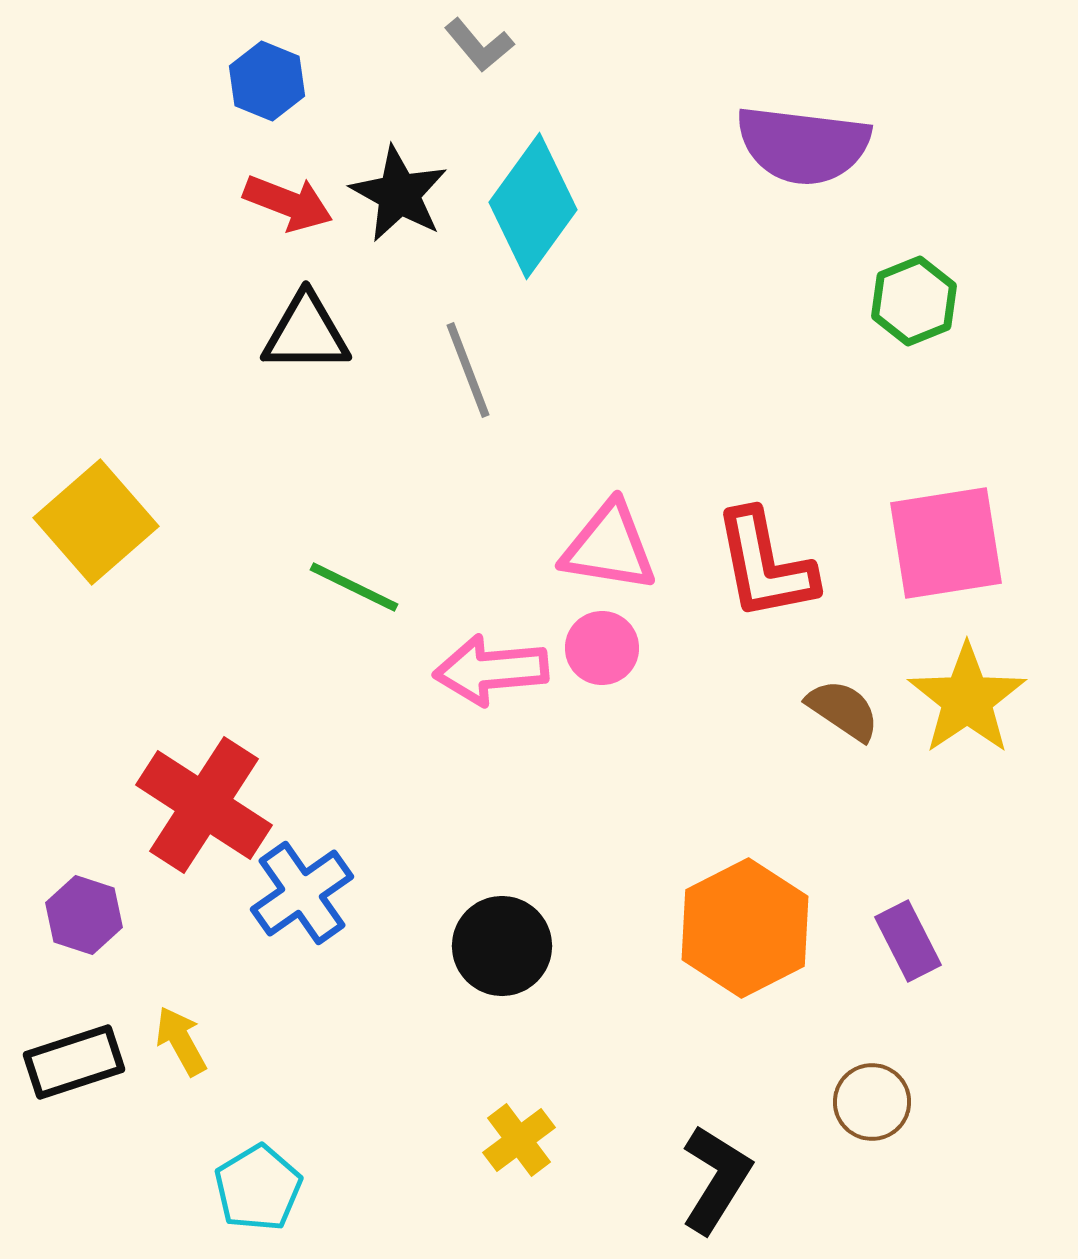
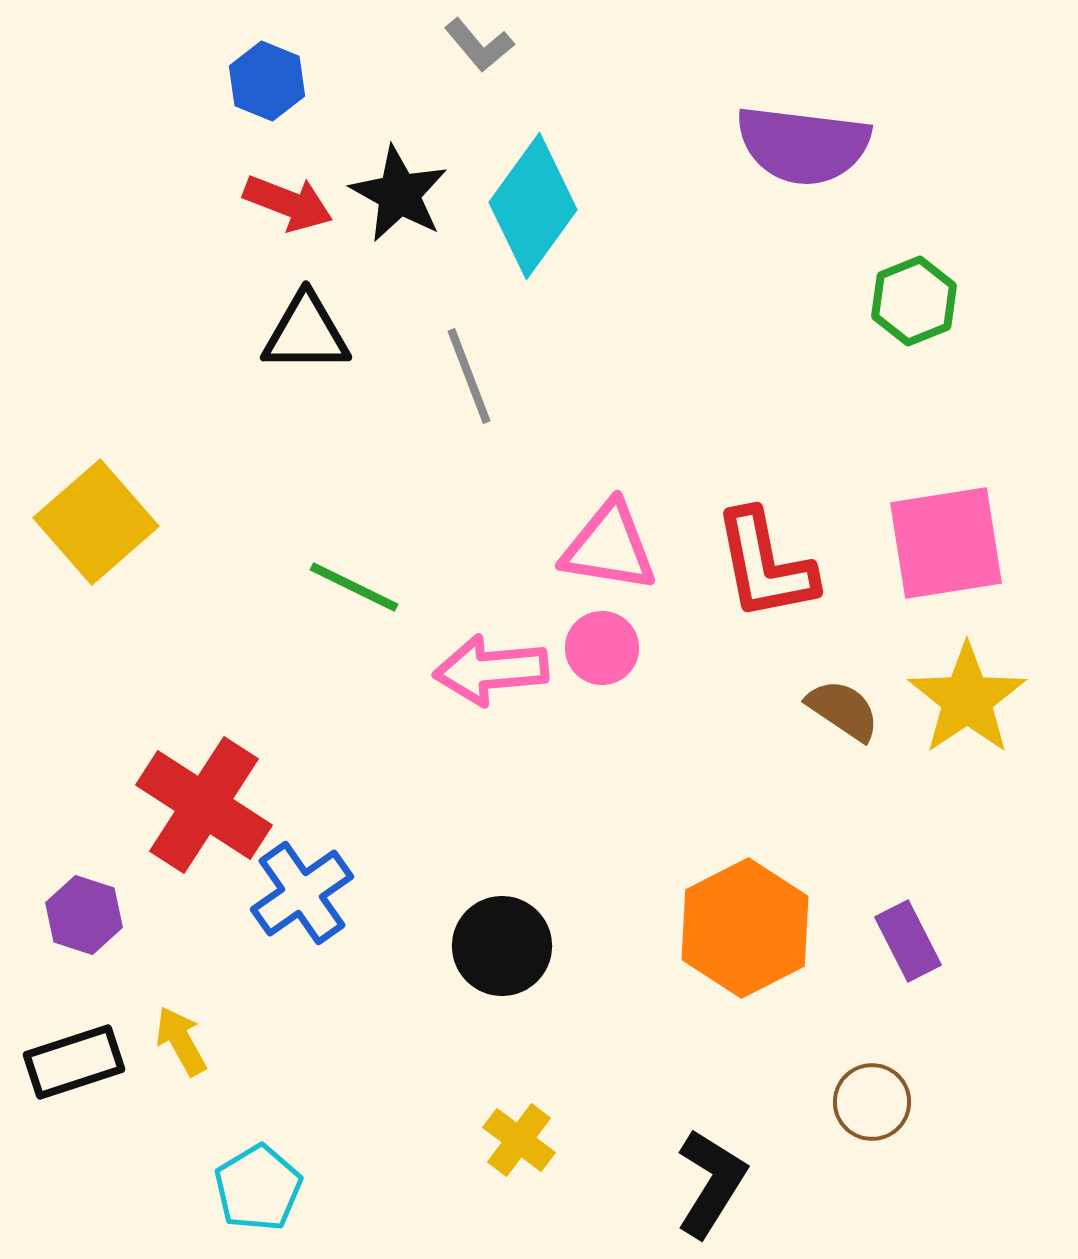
gray line: moved 1 px right, 6 px down
yellow cross: rotated 16 degrees counterclockwise
black L-shape: moved 5 px left, 4 px down
